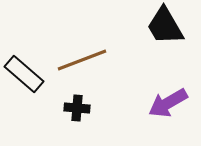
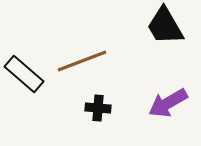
brown line: moved 1 px down
black cross: moved 21 px right
